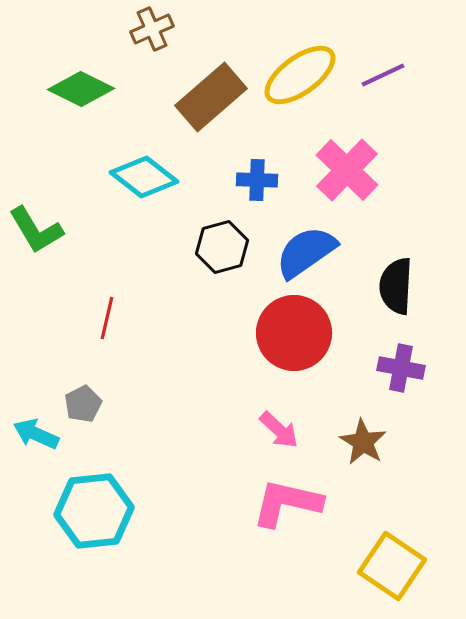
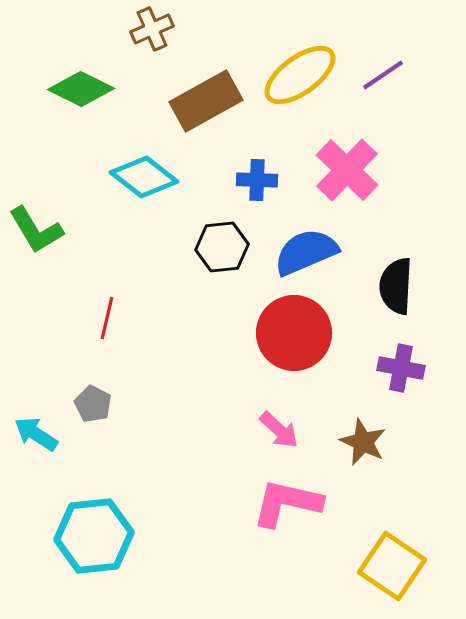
purple line: rotated 9 degrees counterclockwise
brown rectangle: moved 5 px left, 4 px down; rotated 12 degrees clockwise
black hexagon: rotated 9 degrees clockwise
blue semicircle: rotated 12 degrees clockwise
gray pentagon: moved 10 px right; rotated 18 degrees counterclockwise
cyan arrow: rotated 9 degrees clockwise
brown star: rotated 6 degrees counterclockwise
cyan hexagon: moved 25 px down
